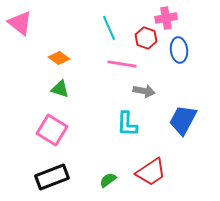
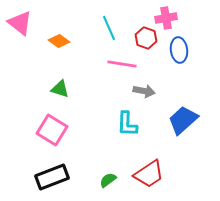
orange diamond: moved 17 px up
blue trapezoid: rotated 20 degrees clockwise
red trapezoid: moved 2 px left, 2 px down
